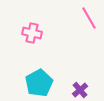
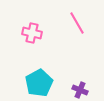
pink line: moved 12 px left, 5 px down
purple cross: rotated 28 degrees counterclockwise
